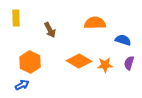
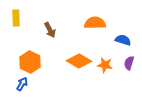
orange star: rotated 14 degrees clockwise
blue arrow: moved 1 px up; rotated 32 degrees counterclockwise
